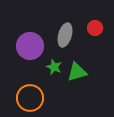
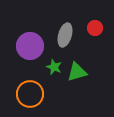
orange circle: moved 4 px up
